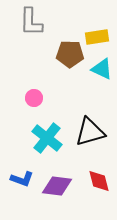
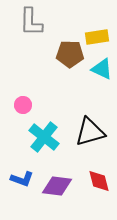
pink circle: moved 11 px left, 7 px down
cyan cross: moved 3 px left, 1 px up
